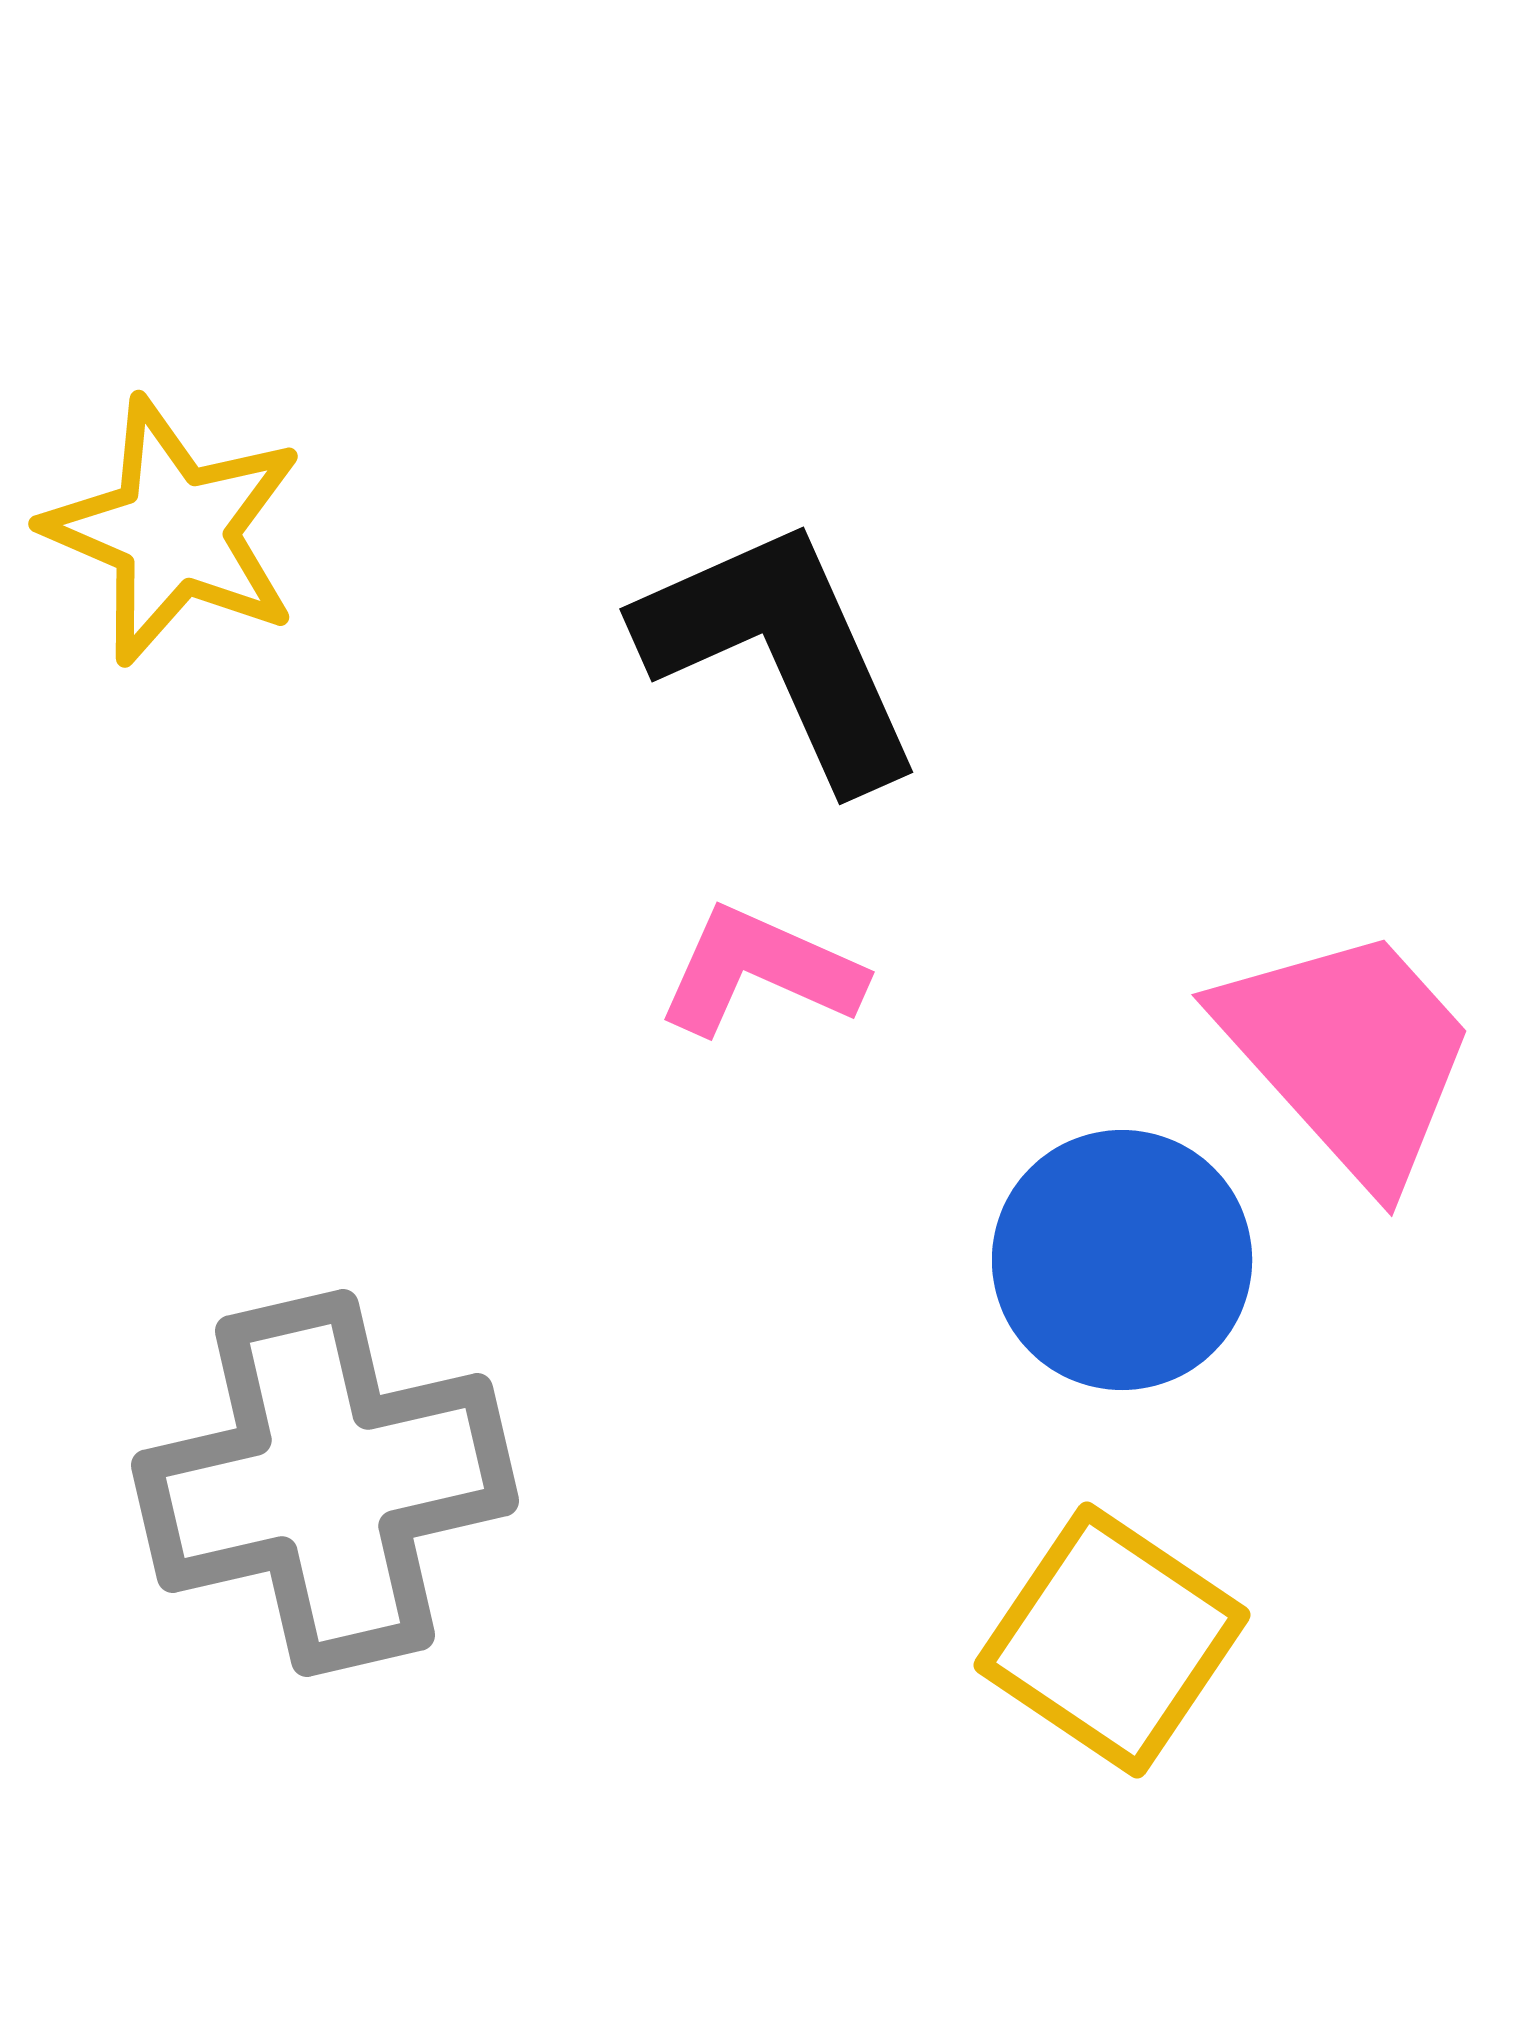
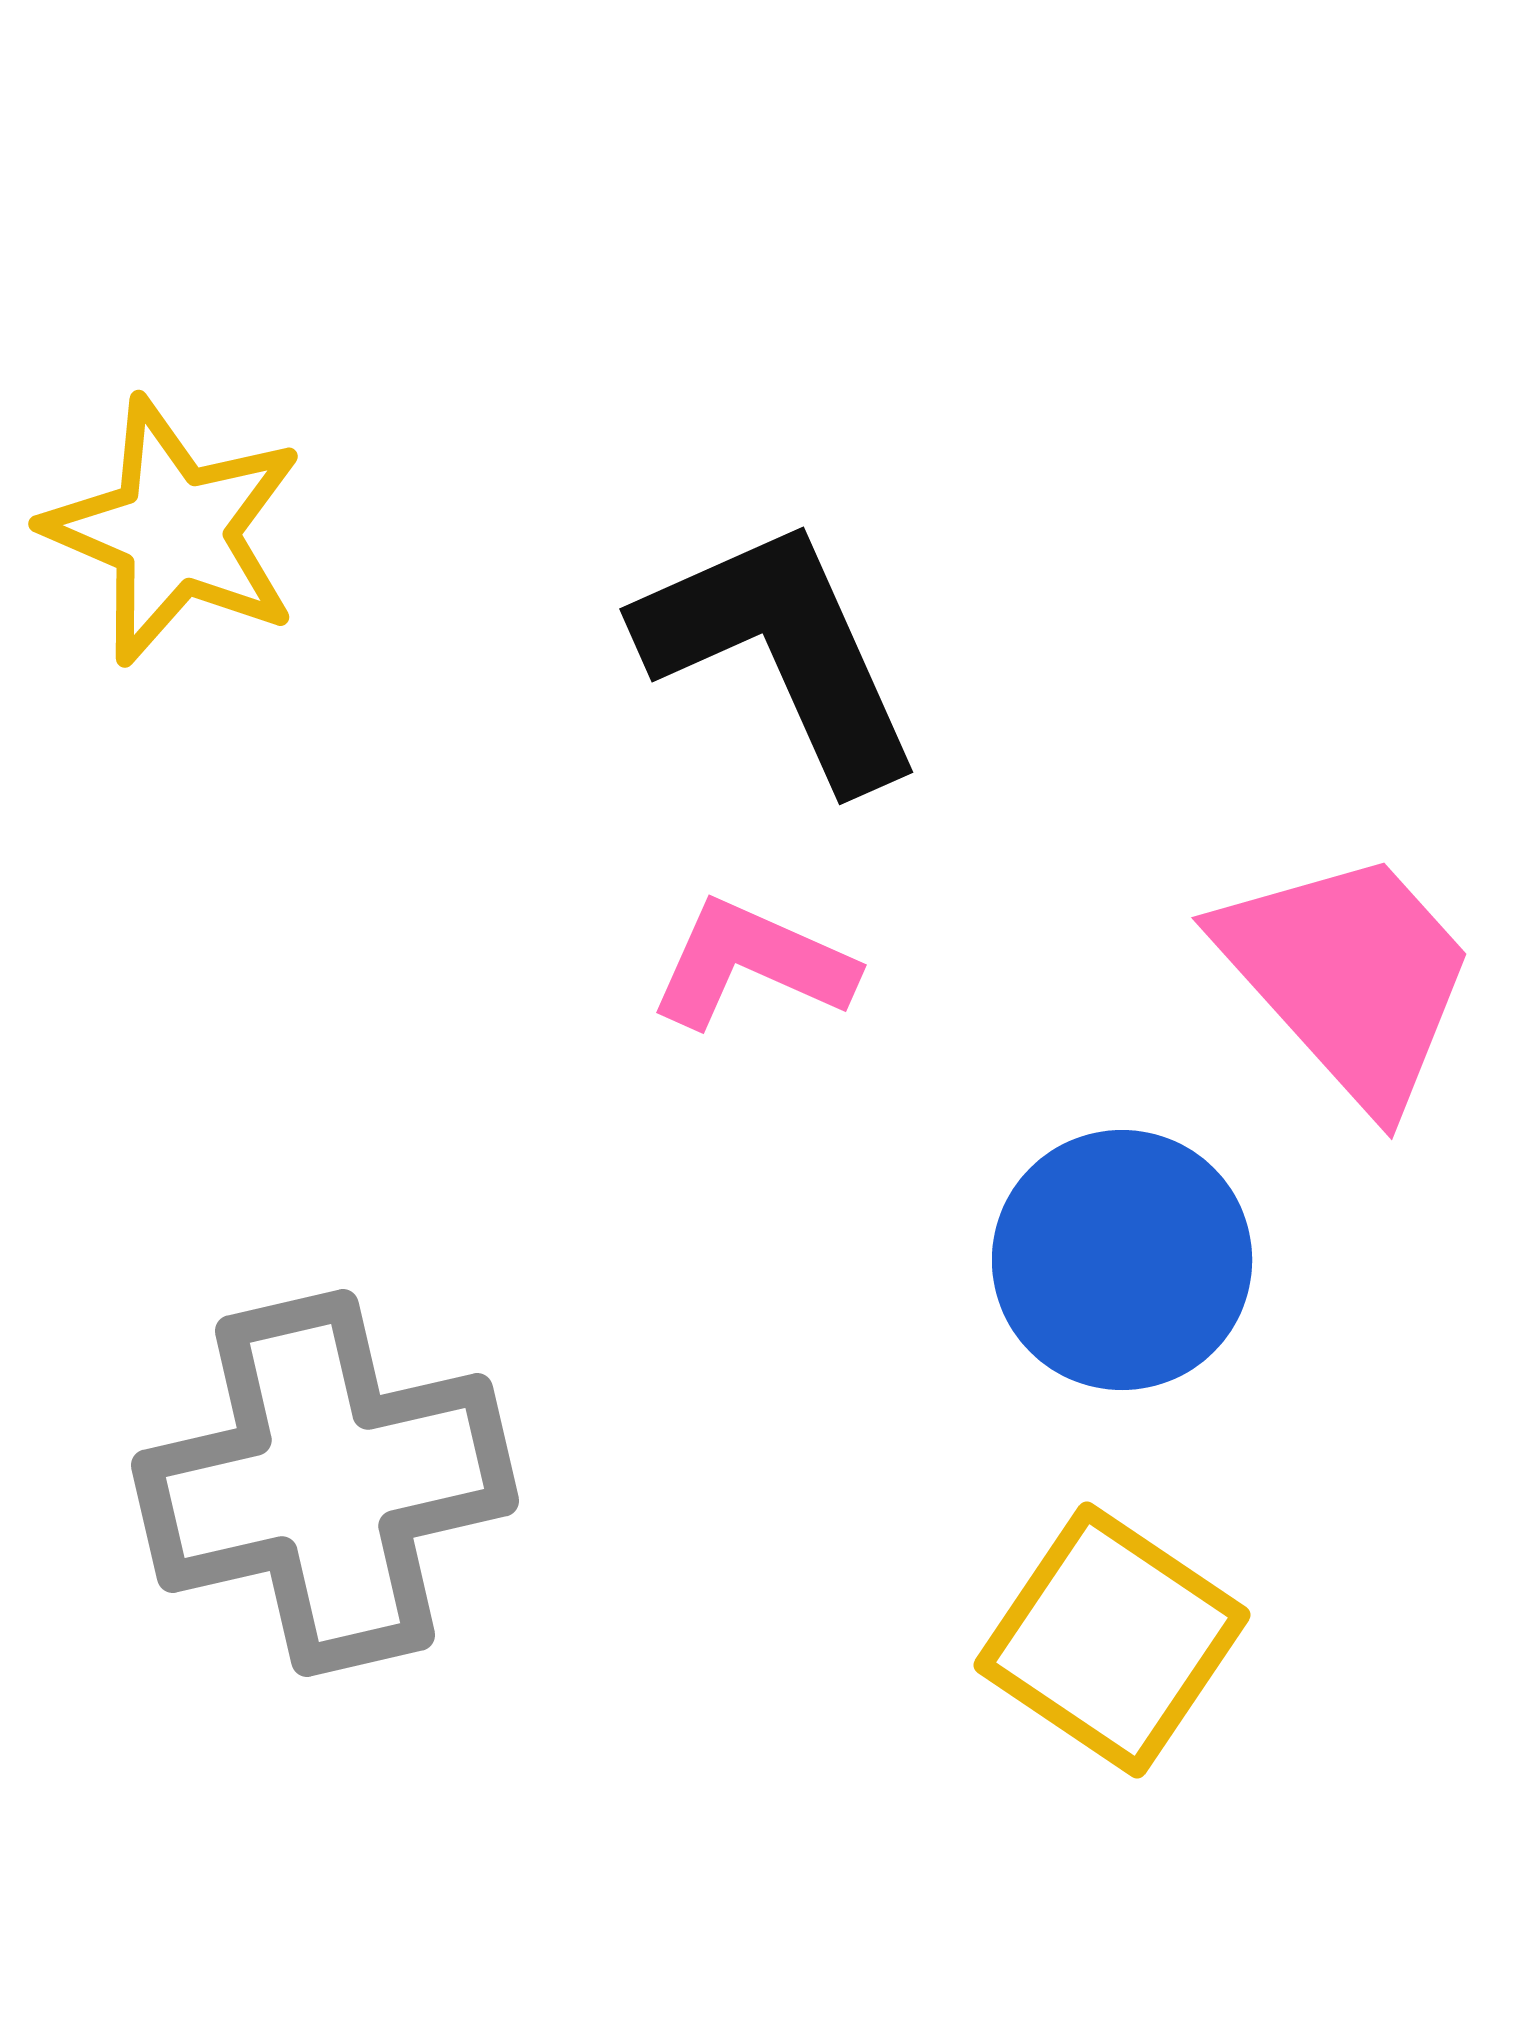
pink L-shape: moved 8 px left, 7 px up
pink trapezoid: moved 77 px up
